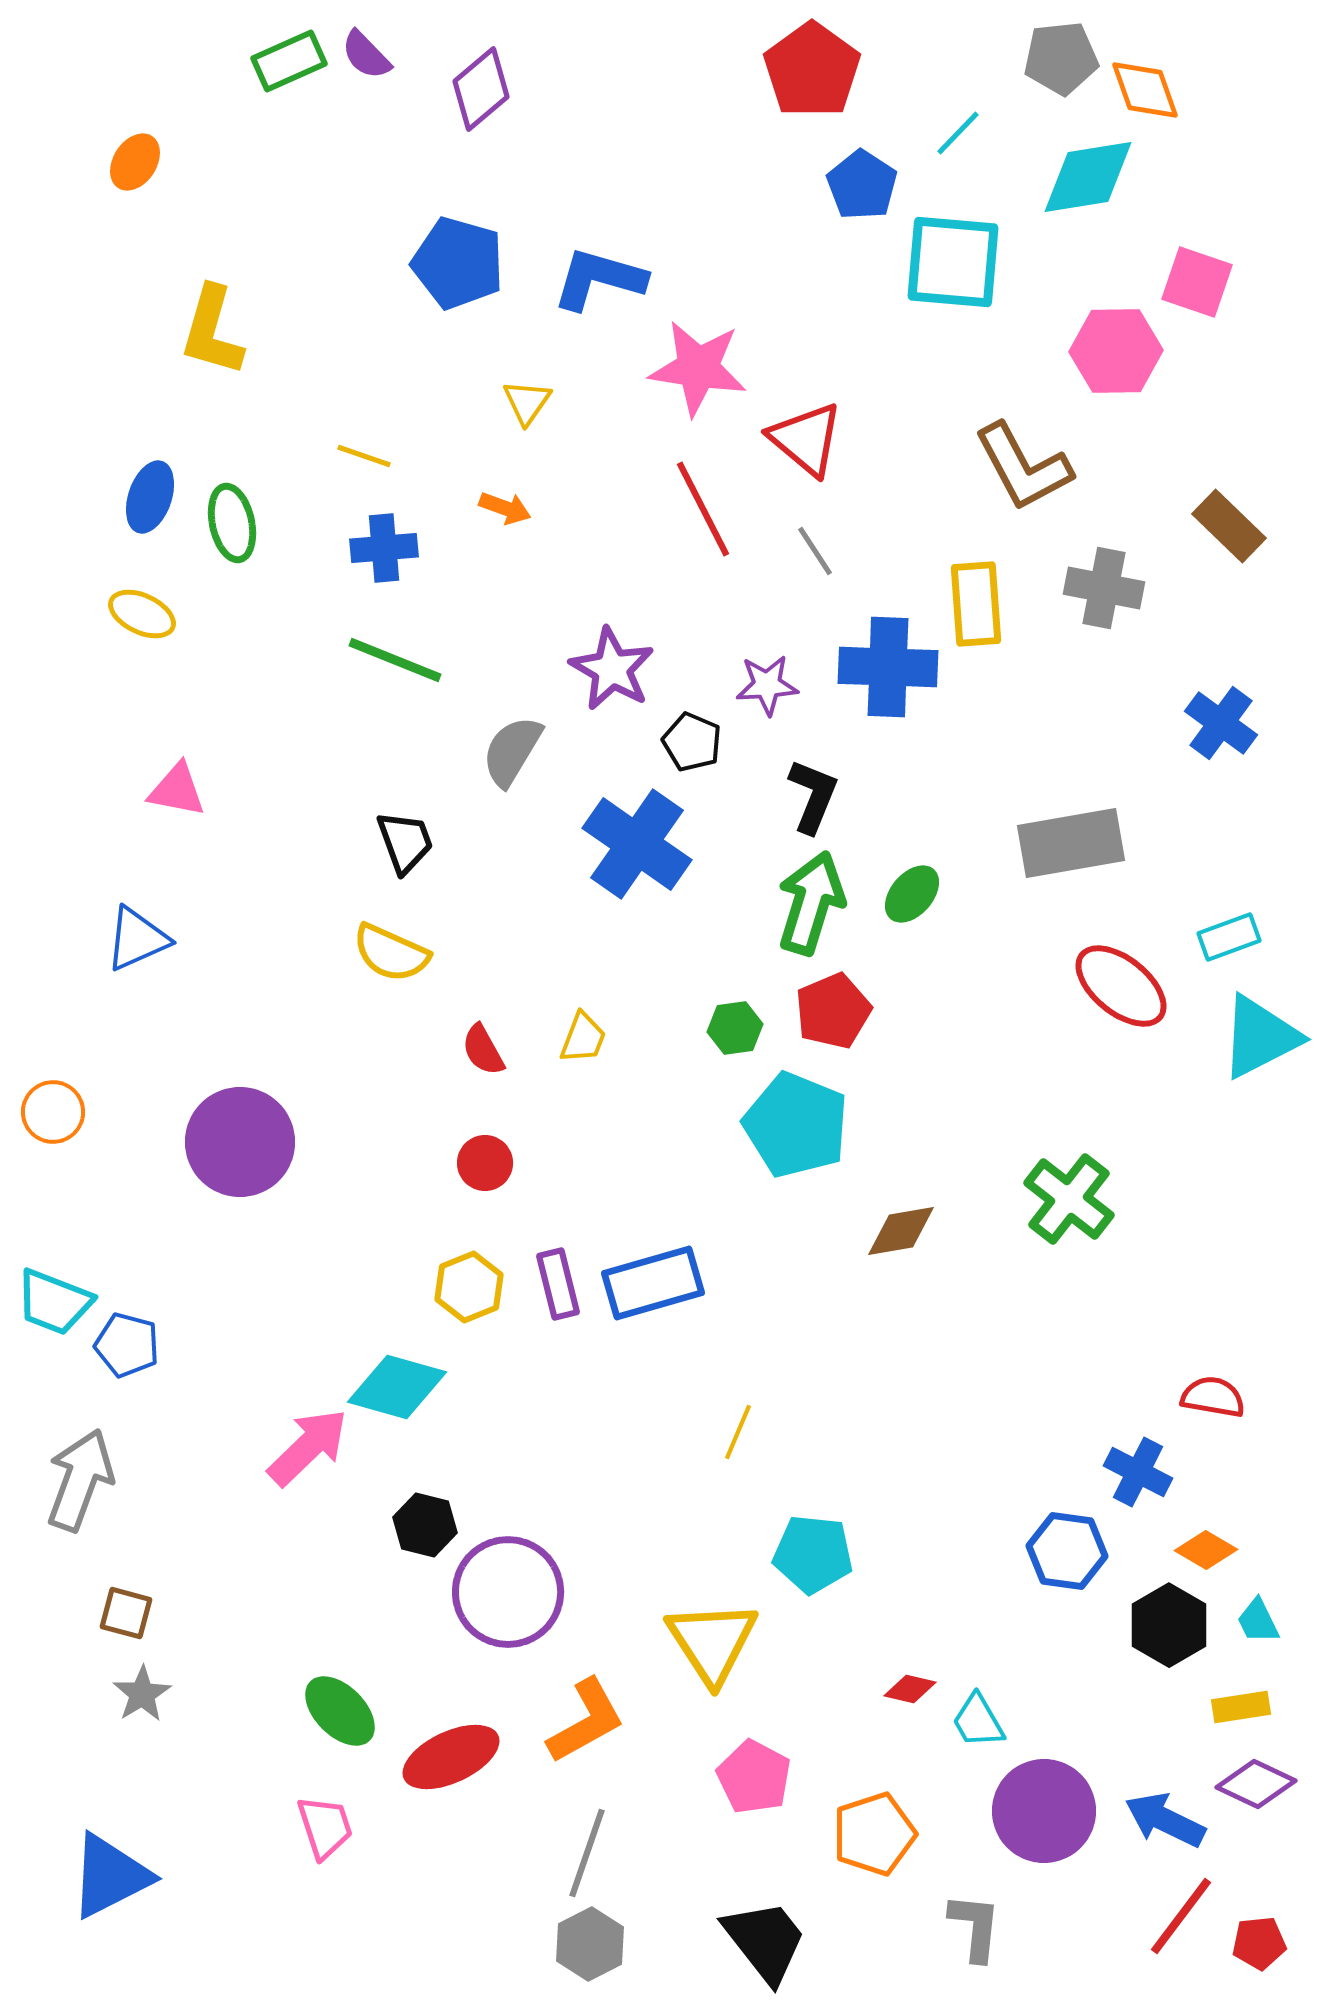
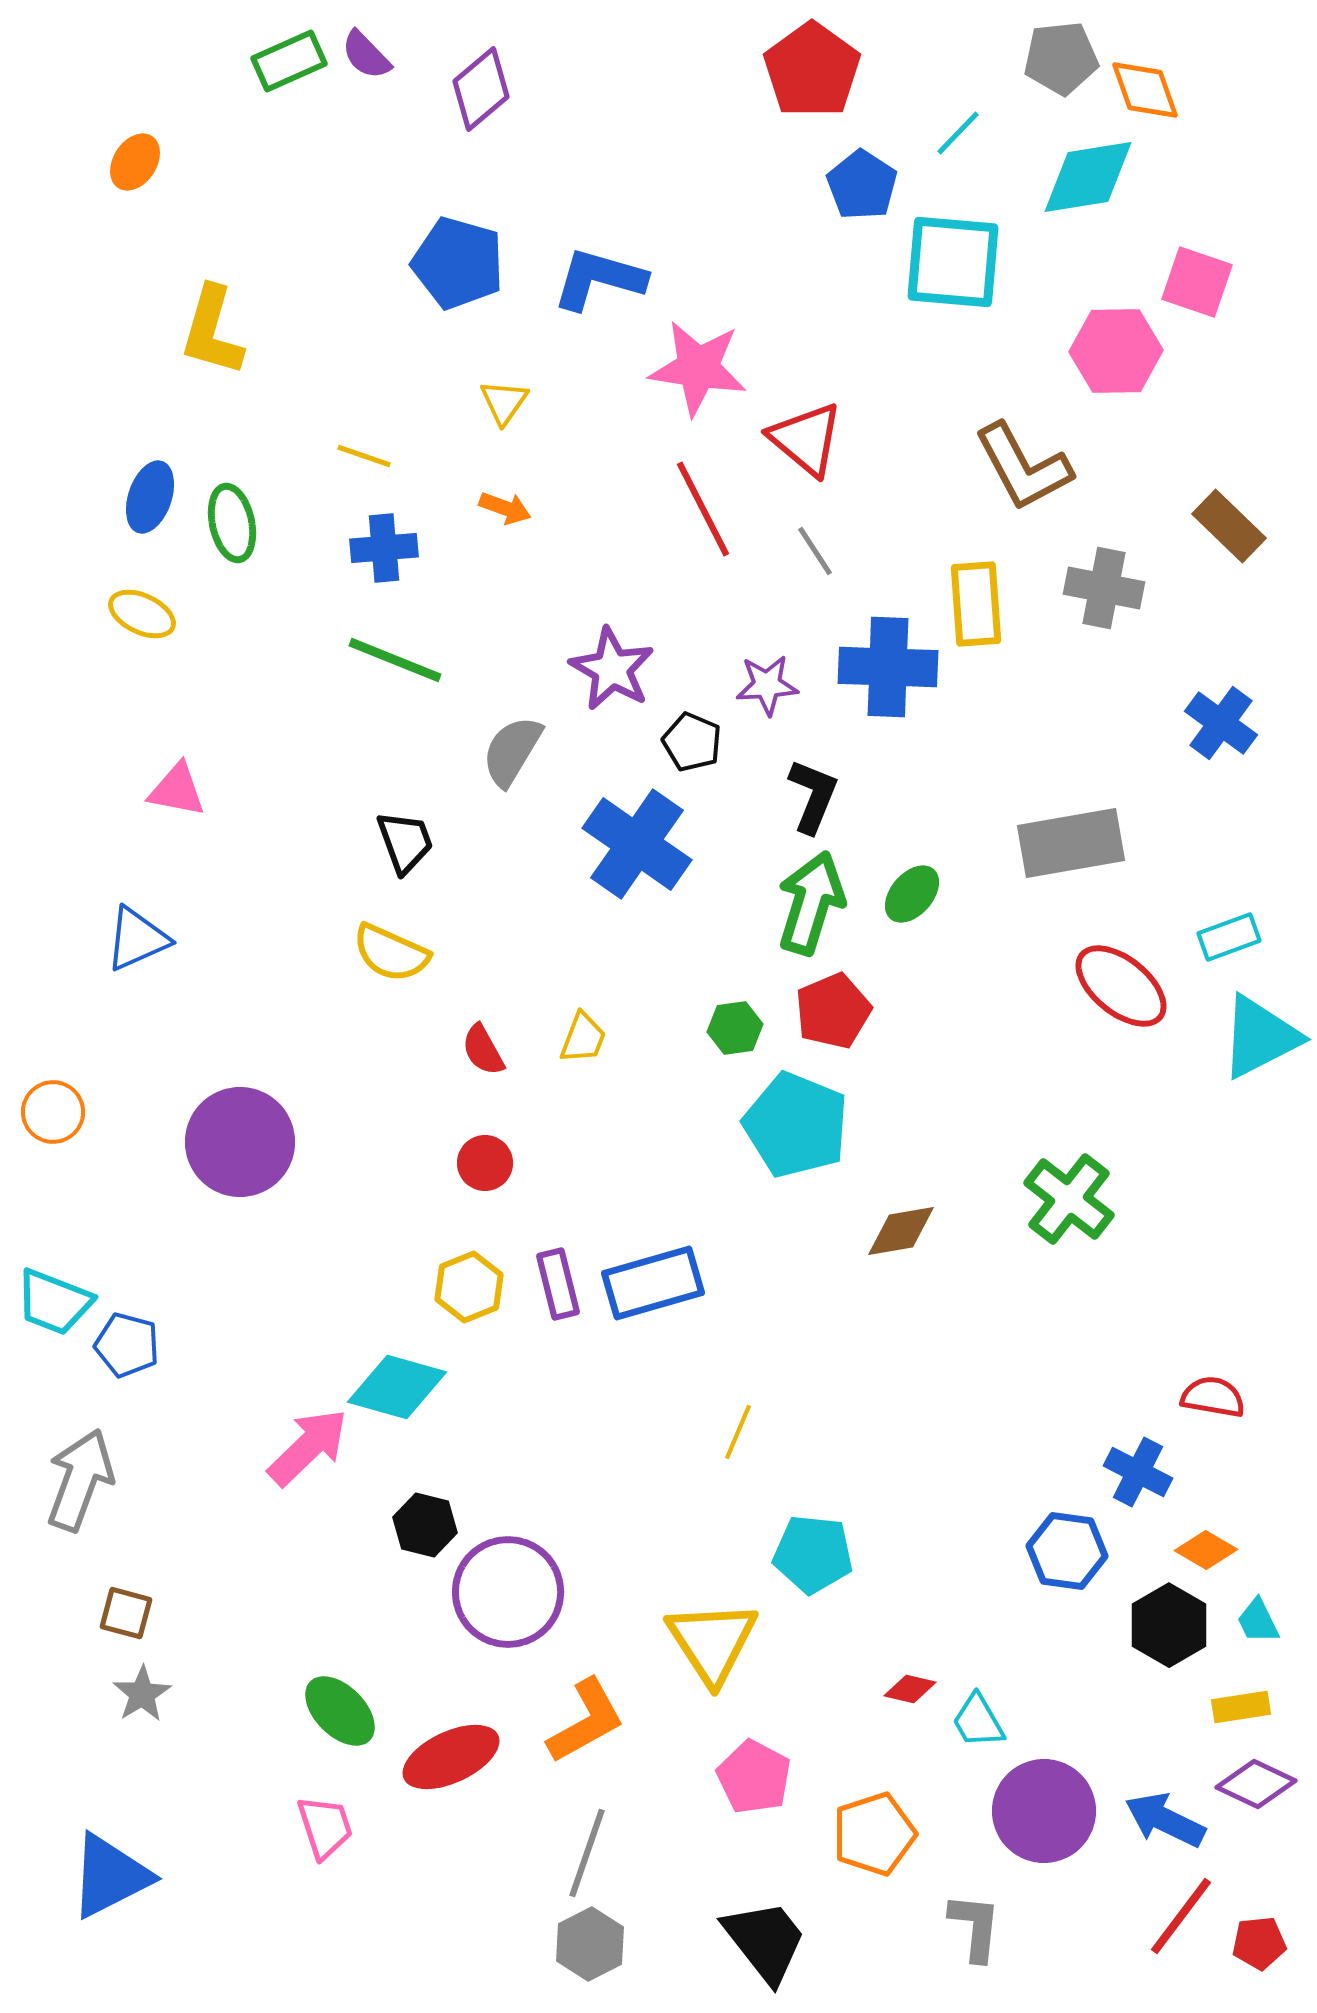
yellow triangle at (527, 402): moved 23 px left
